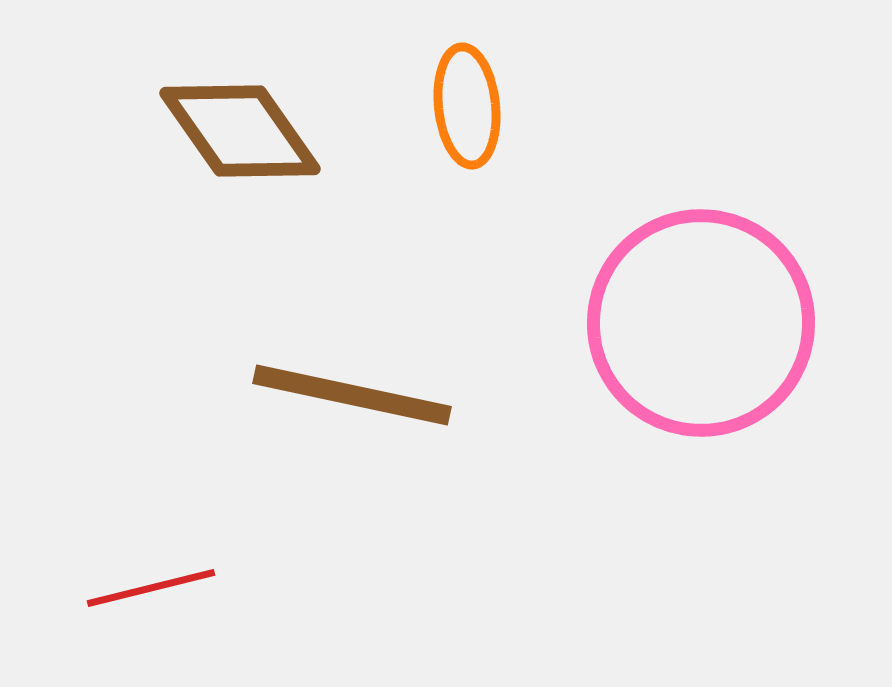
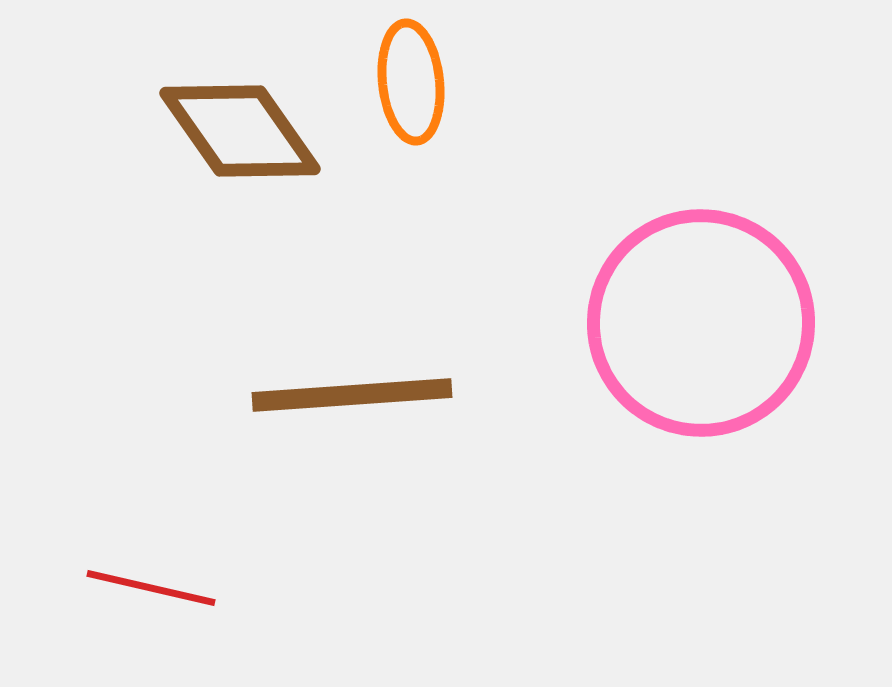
orange ellipse: moved 56 px left, 24 px up
brown line: rotated 16 degrees counterclockwise
red line: rotated 27 degrees clockwise
